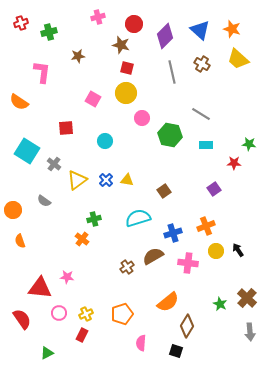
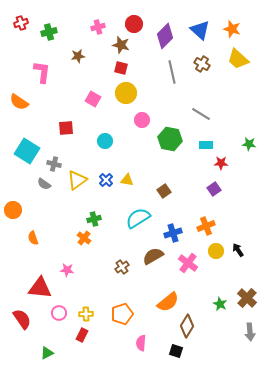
pink cross at (98, 17): moved 10 px down
red square at (127, 68): moved 6 px left
pink circle at (142, 118): moved 2 px down
green hexagon at (170, 135): moved 4 px down
red star at (234, 163): moved 13 px left
gray cross at (54, 164): rotated 24 degrees counterclockwise
gray semicircle at (44, 201): moved 17 px up
cyan semicircle at (138, 218): rotated 15 degrees counterclockwise
orange cross at (82, 239): moved 2 px right, 1 px up
orange semicircle at (20, 241): moved 13 px right, 3 px up
pink cross at (188, 263): rotated 30 degrees clockwise
brown cross at (127, 267): moved 5 px left
pink star at (67, 277): moved 7 px up
yellow cross at (86, 314): rotated 24 degrees clockwise
